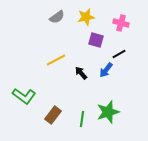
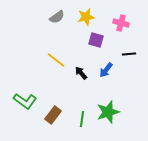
black line: moved 10 px right; rotated 24 degrees clockwise
yellow line: rotated 66 degrees clockwise
green L-shape: moved 1 px right, 5 px down
